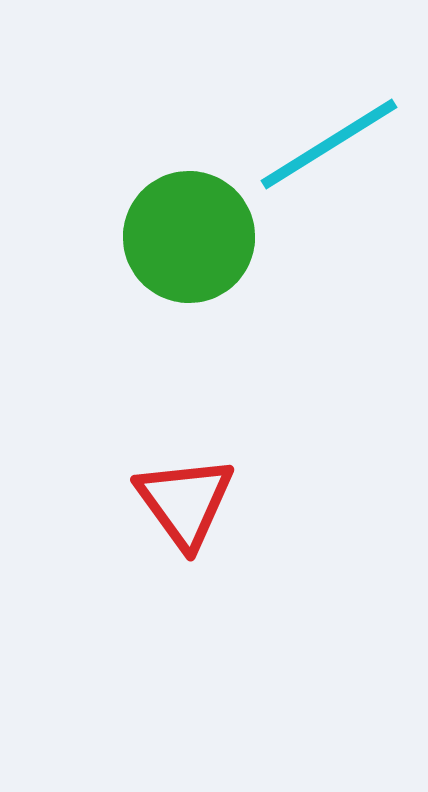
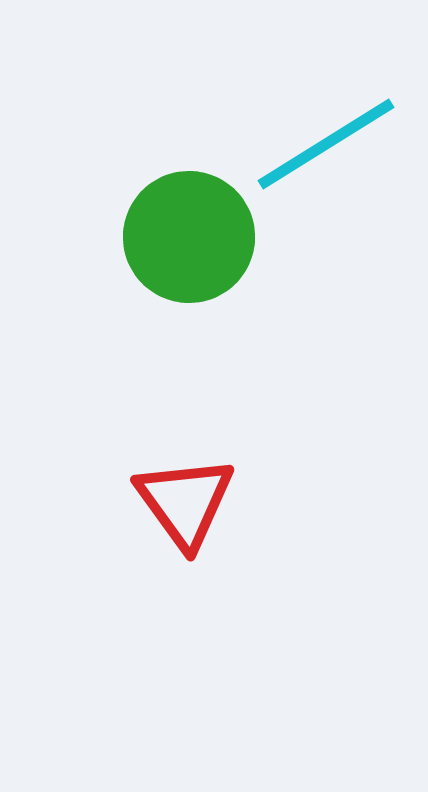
cyan line: moved 3 px left
